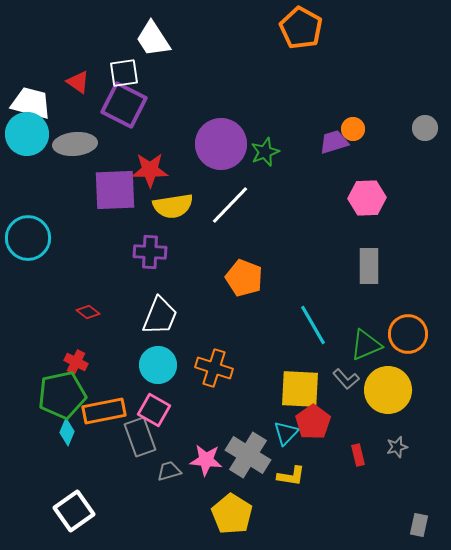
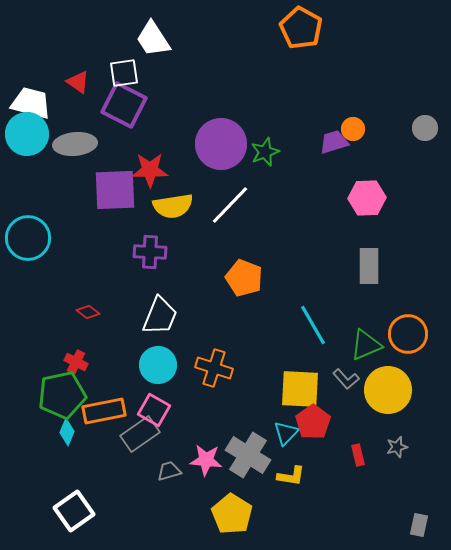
gray rectangle at (140, 437): moved 3 px up; rotated 75 degrees clockwise
